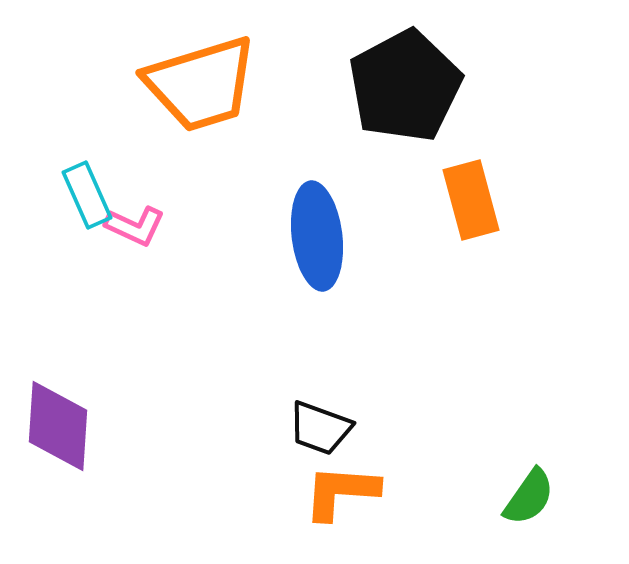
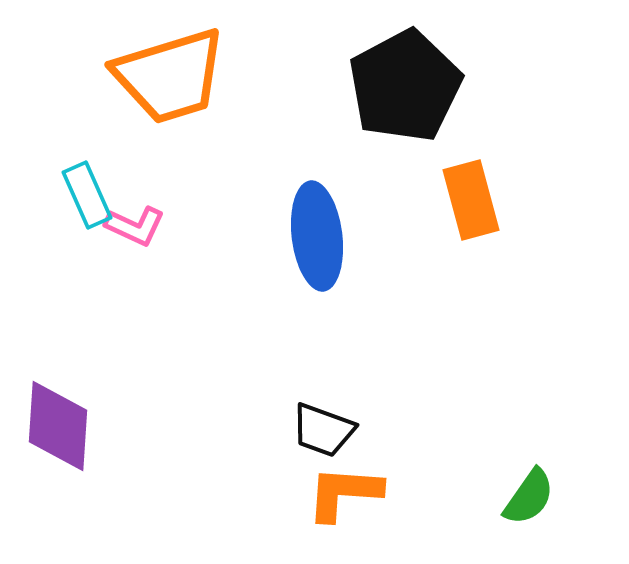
orange trapezoid: moved 31 px left, 8 px up
black trapezoid: moved 3 px right, 2 px down
orange L-shape: moved 3 px right, 1 px down
